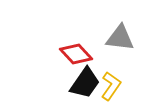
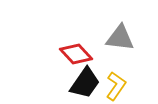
yellow L-shape: moved 5 px right
